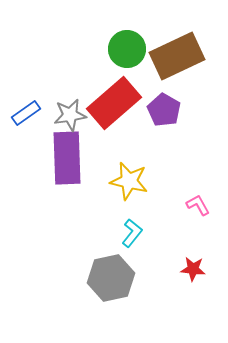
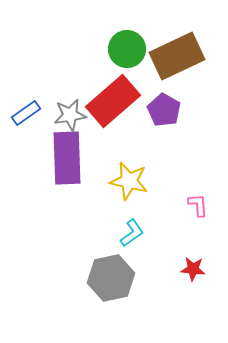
red rectangle: moved 1 px left, 2 px up
pink L-shape: rotated 25 degrees clockwise
cyan L-shape: rotated 16 degrees clockwise
